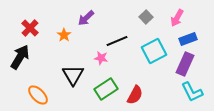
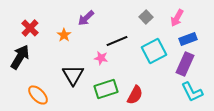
green rectangle: rotated 15 degrees clockwise
